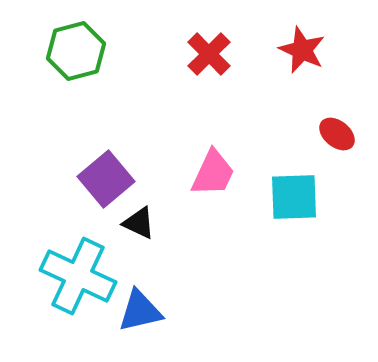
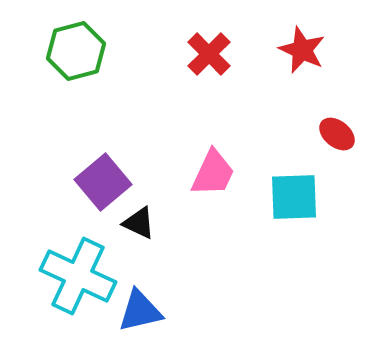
purple square: moved 3 px left, 3 px down
